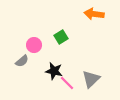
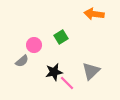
black star: moved 1 px down; rotated 24 degrees counterclockwise
gray triangle: moved 8 px up
